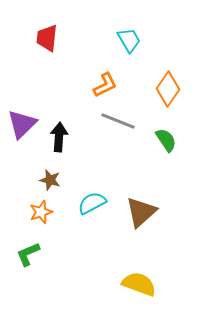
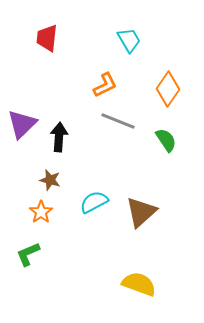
cyan semicircle: moved 2 px right, 1 px up
orange star: rotated 15 degrees counterclockwise
